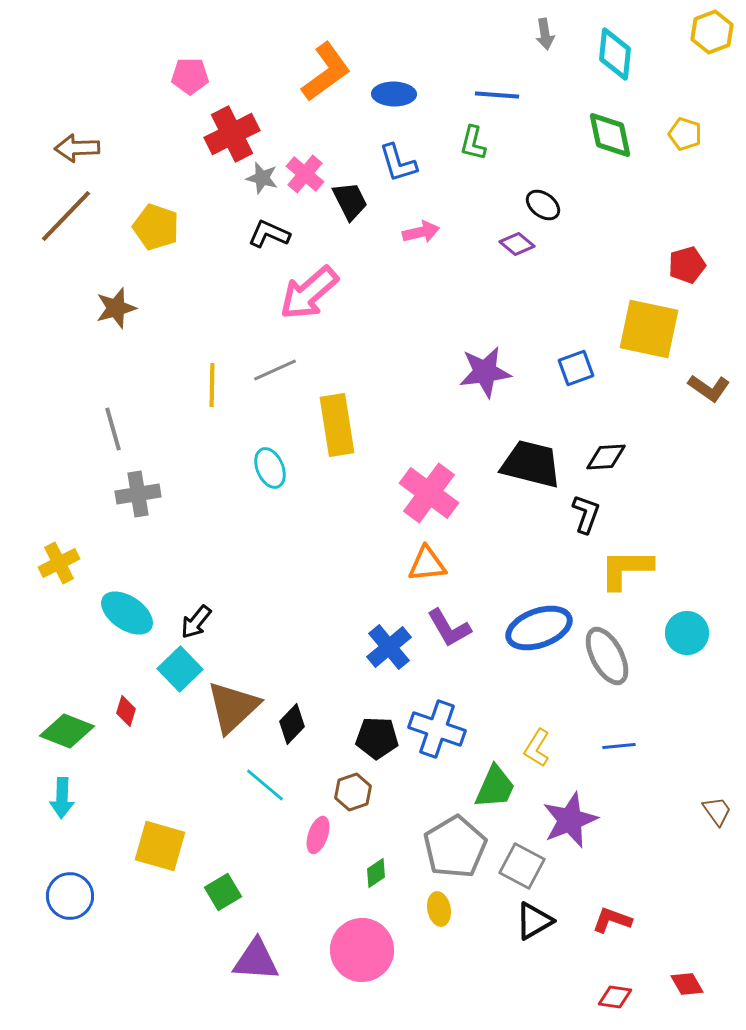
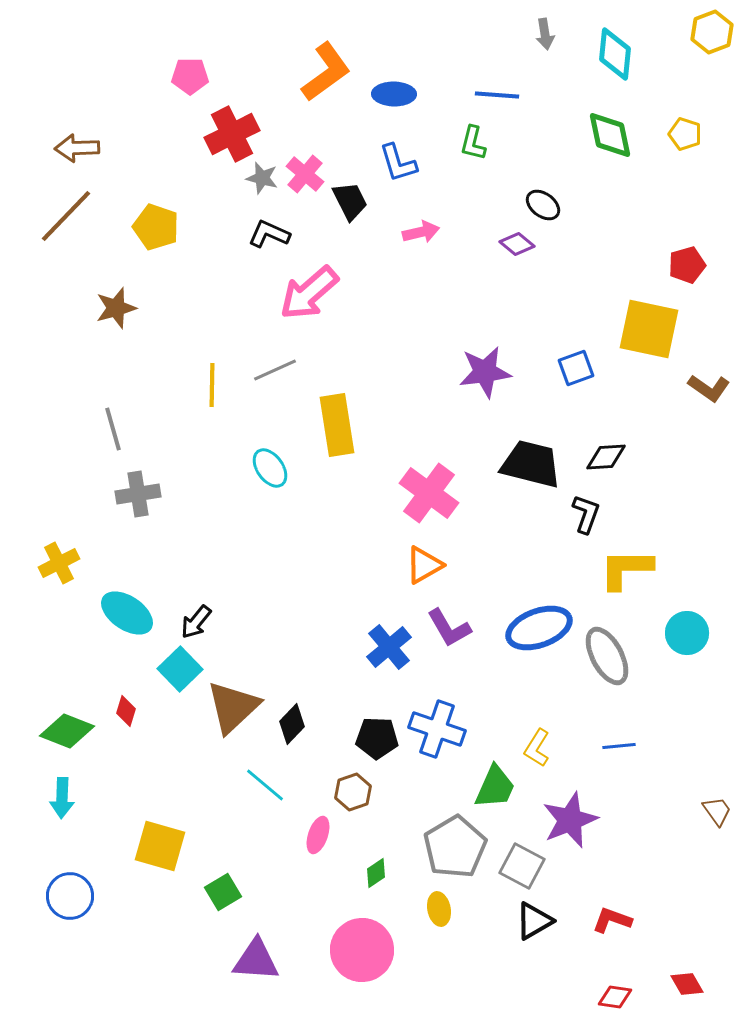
cyan ellipse at (270, 468): rotated 12 degrees counterclockwise
orange triangle at (427, 564): moved 3 px left, 1 px down; rotated 24 degrees counterclockwise
